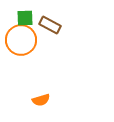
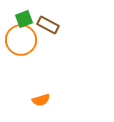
green square: moved 1 px left, 1 px down; rotated 18 degrees counterclockwise
brown rectangle: moved 2 px left
